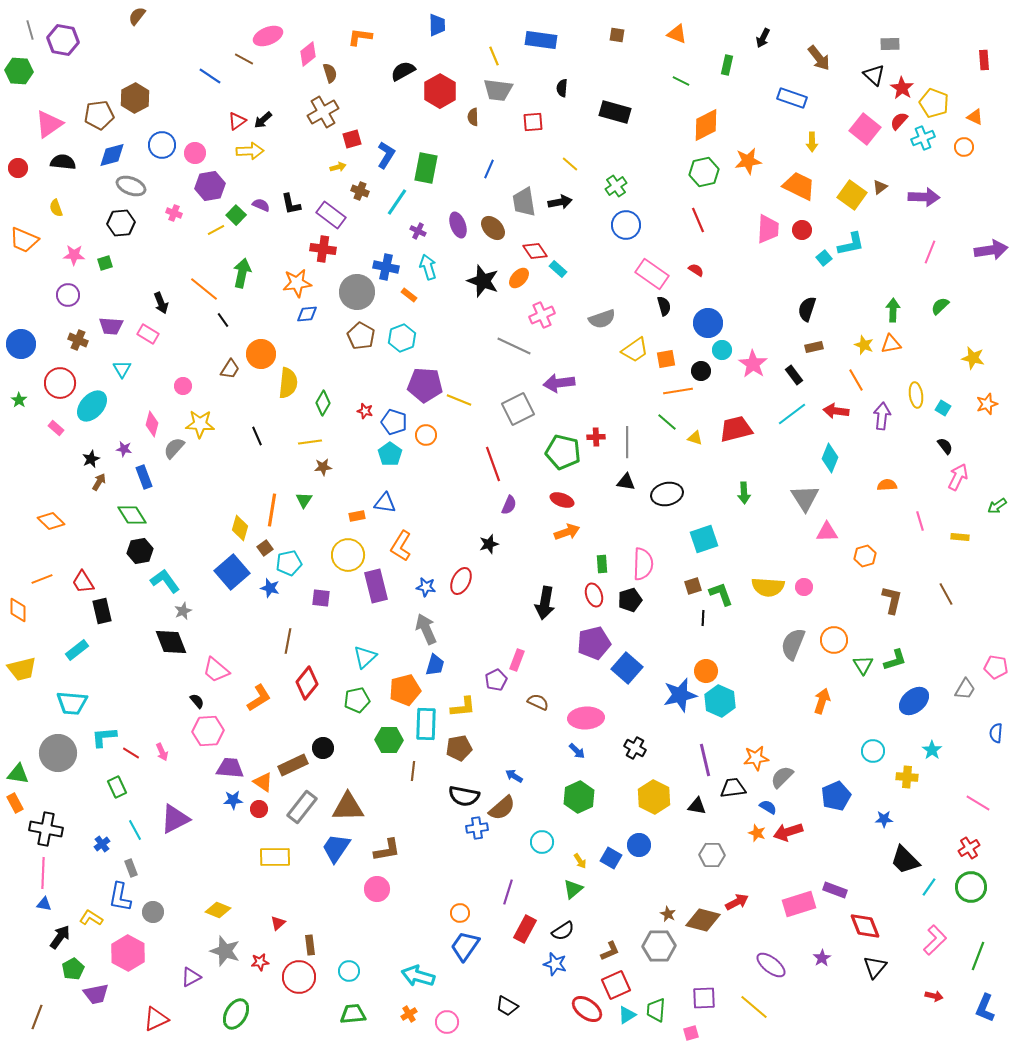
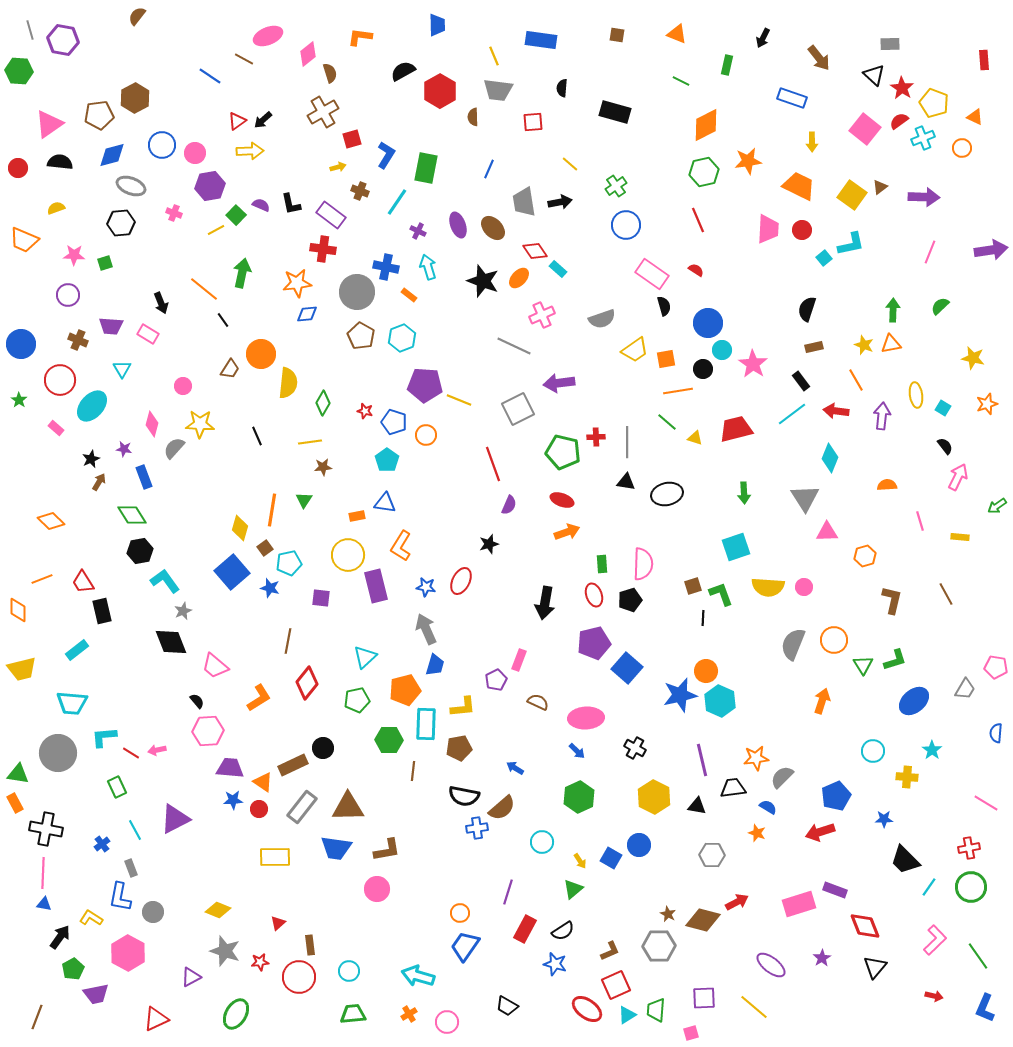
red semicircle at (899, 121): rotated 12 degrees clockwise
orange circle at (964, 147): moved 2 px left, 1 px down
black semicircle at (63, 162): moved 3 px left
yellow semicircle at (56, 208): rotated 90 degrees clockwise
black circle at (701, 371): moved 2 px right, 2 px up
black rectangle at (794, 375): moved 7 px right, 6 px down
red circle at (60, 383): moved 3 px up
cyan pentagon at (390, 454): moved 3 px left, 6 px down
cyan square at (704, 539): moved 32 px right, 8 px down
pink rectangle at (517, 660): moved 2 px right
pink trapezoid at (216, 670): moved 1 px left, 4 px up
pink arrow at (162, 752): moved 5 px left, 2 px up; rotated 102 degrees clockwise
purple line at (705, 760): moved 3 px left
blue arrow at (514, 776): moved 1 px right, 8 px up
pink line at (978, 803): moved 8 px right
red arrow at (788, 832): moved 32 px right
blue trapezoid at (336, 848): rotated 116 degrees counterclockwise
red cross at (969, 848): rotated 20 degrees clockwise
green line at (978, 956): rotated 56 degrees counterclockwise
